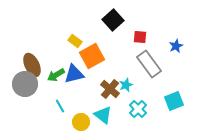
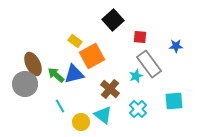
blue star: rotated 24 degrees clockwise
brown ellipse: moved 1 px right, 1 px up
green arrow: rotated 72 degrees clockwise
cyan star: moved 10 px right, 9 px up
cyan square: rotated 18 degrees clockwise
